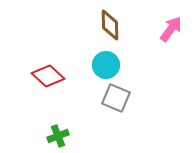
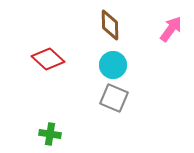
cyan circle: moved 7 px right
red diamond: moved 17 px up
gray square: moved 2 px left
green cross: moved 8 px left, 2 px up; rotated 30 degrees clockwise
